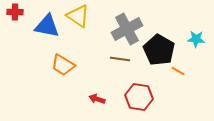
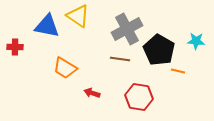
red cross: moved 35 px down
cyan star: moved 2 px down
orange trapezoid: moved 2 px right, 3 px down
orange line: rotated 16 degrees counterclockwise
red arrow: moved 5 px left, 6 px up
